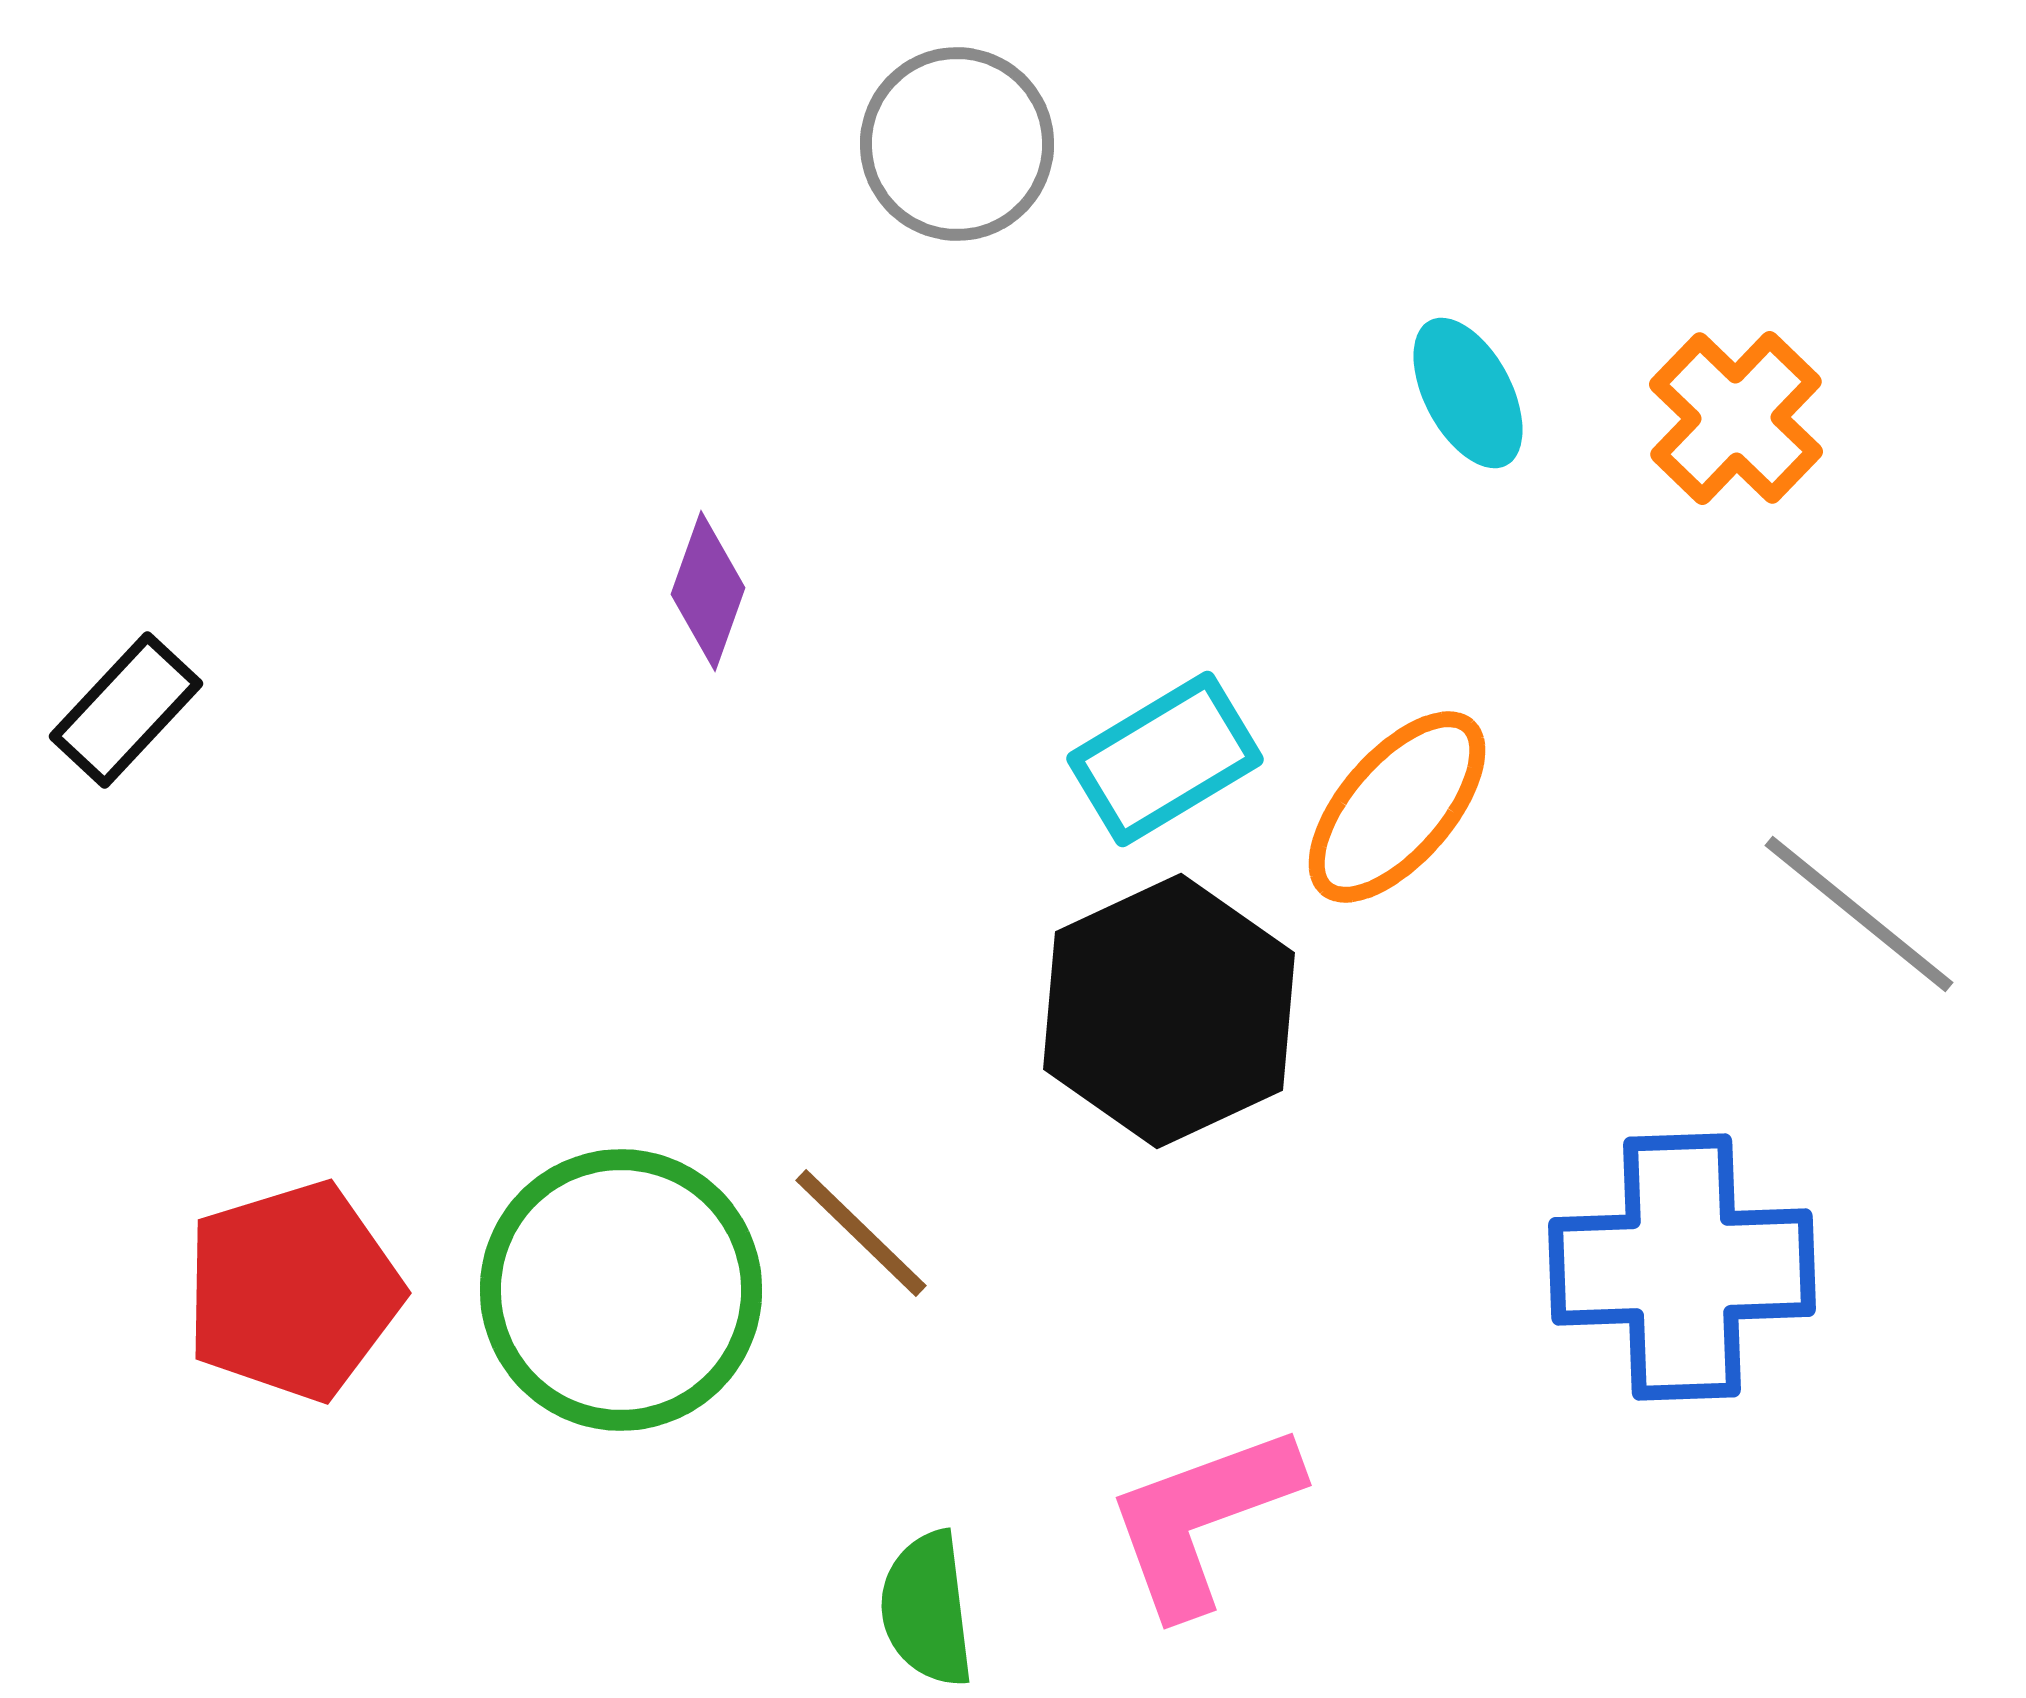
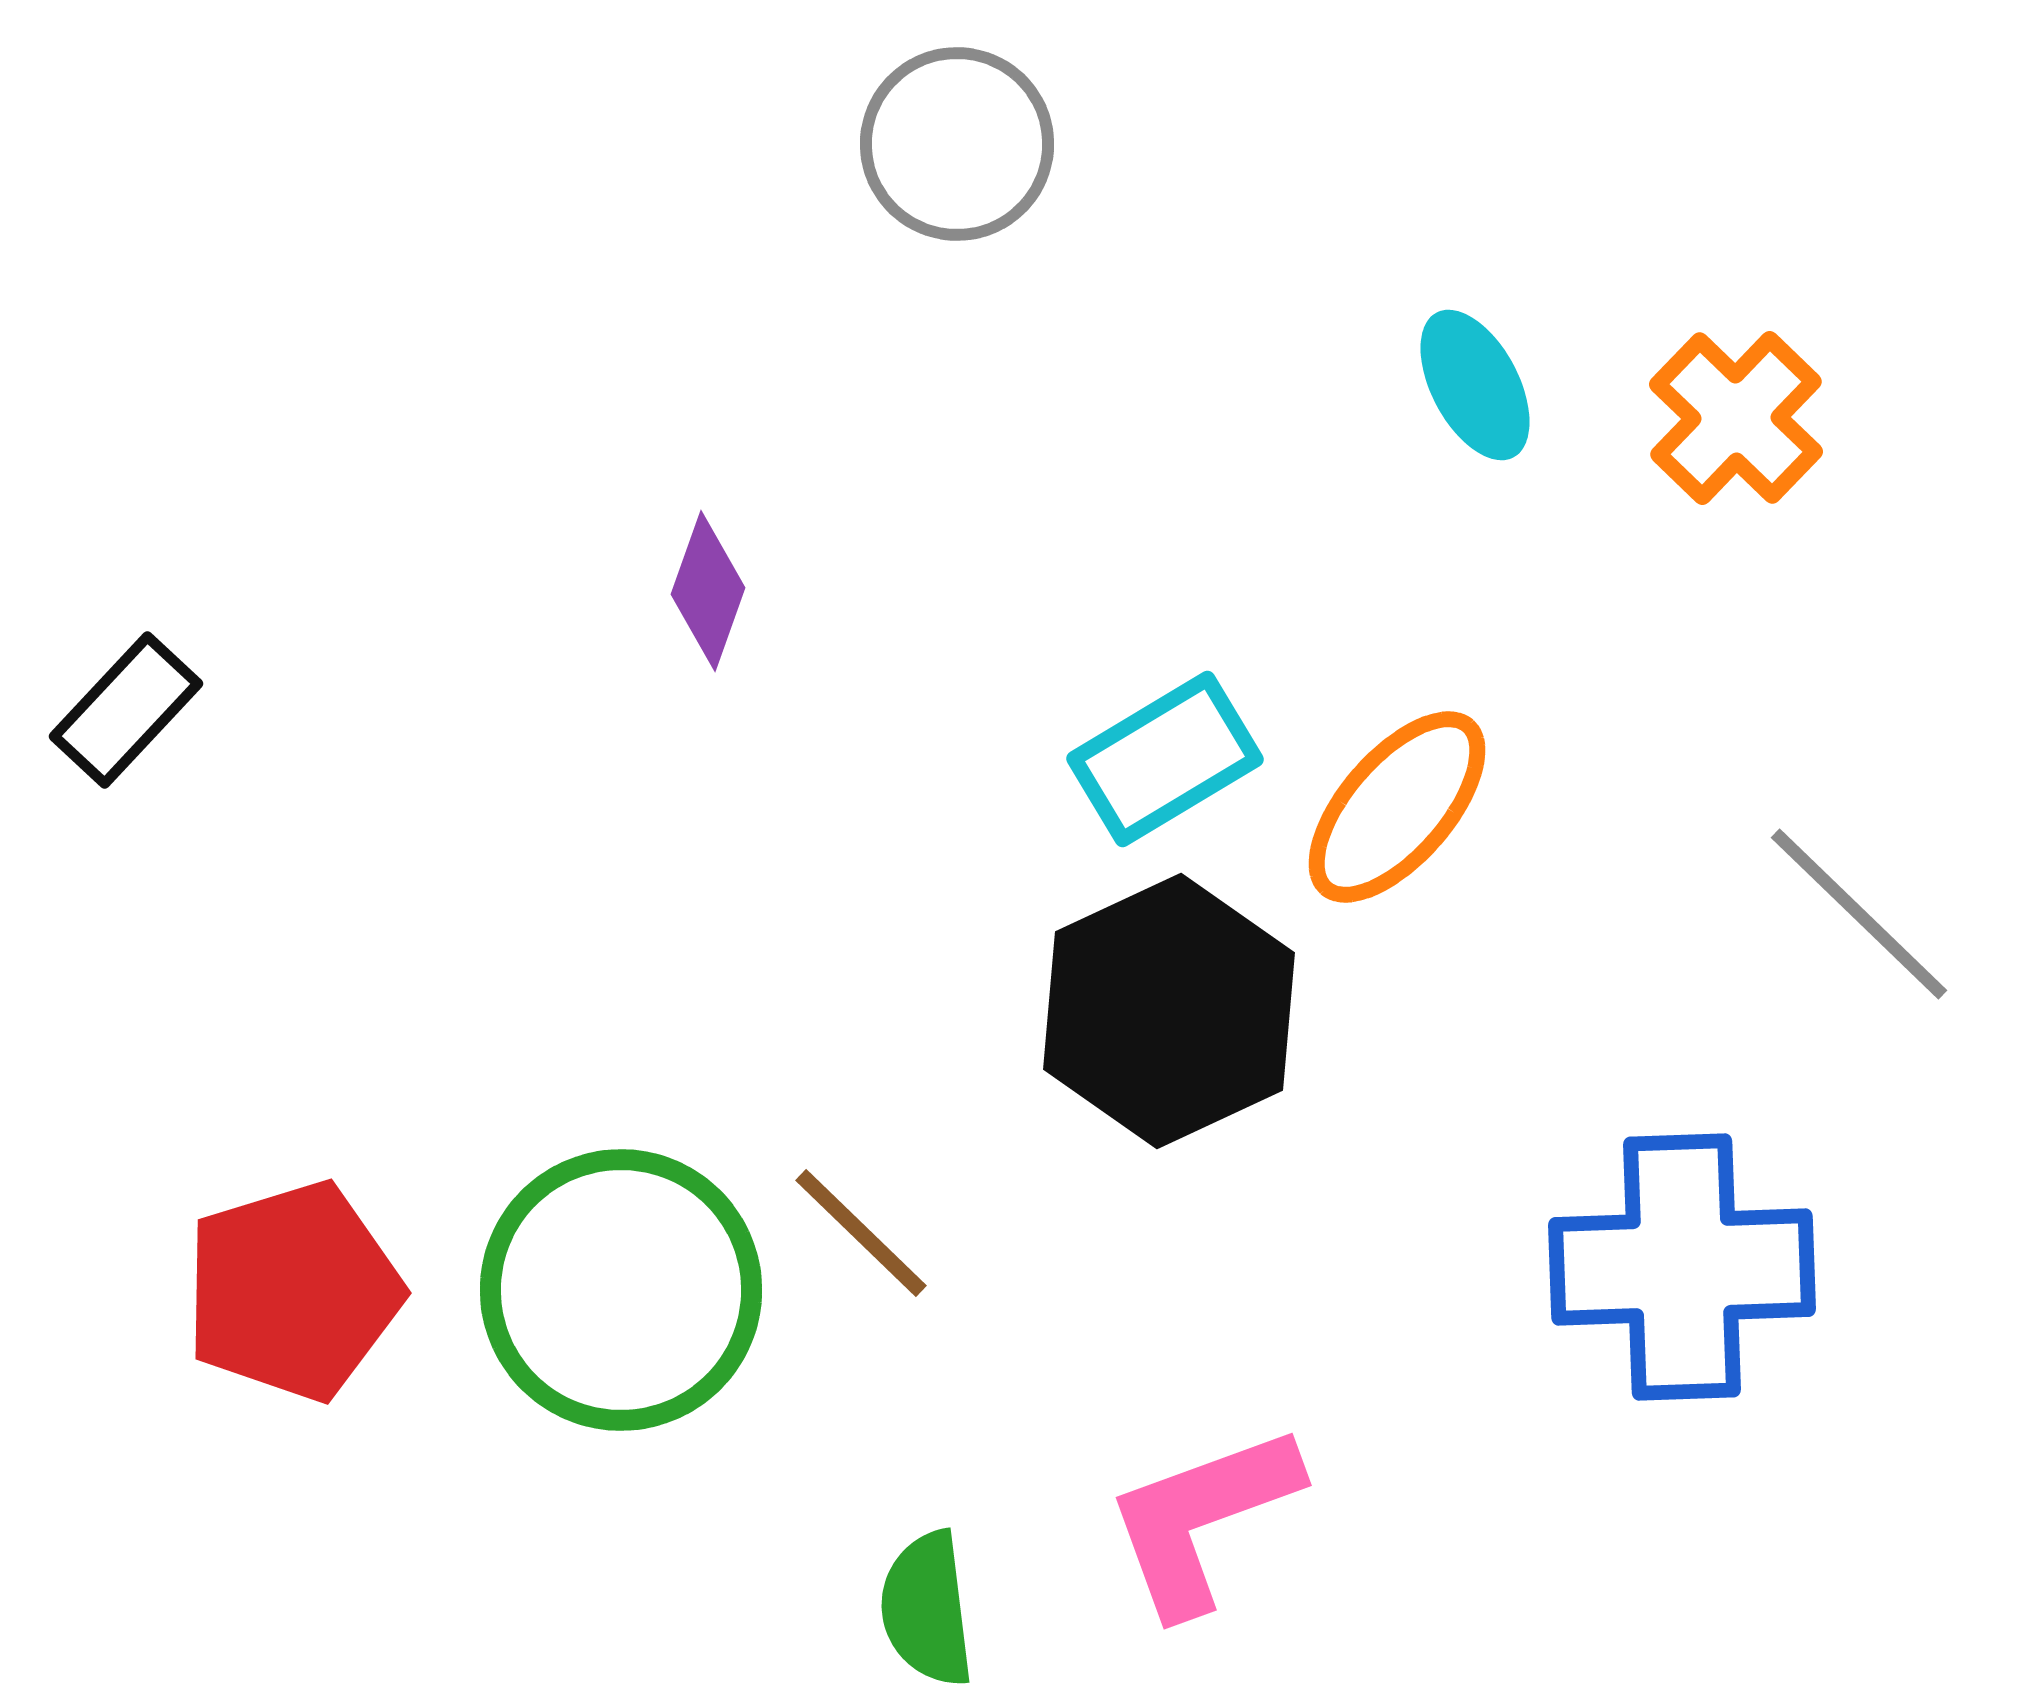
cyan ellipse: moved 7 px right, 8 px up
gray line: rotated 5 degrees clockwise
